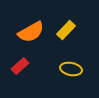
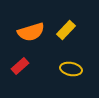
orange semicircle: rotated 12 degrees clockwise
